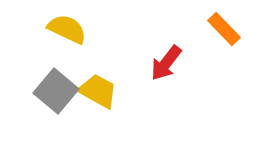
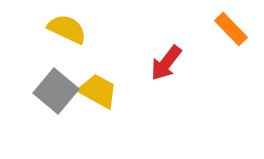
orange rectangle: moved 7 px right
